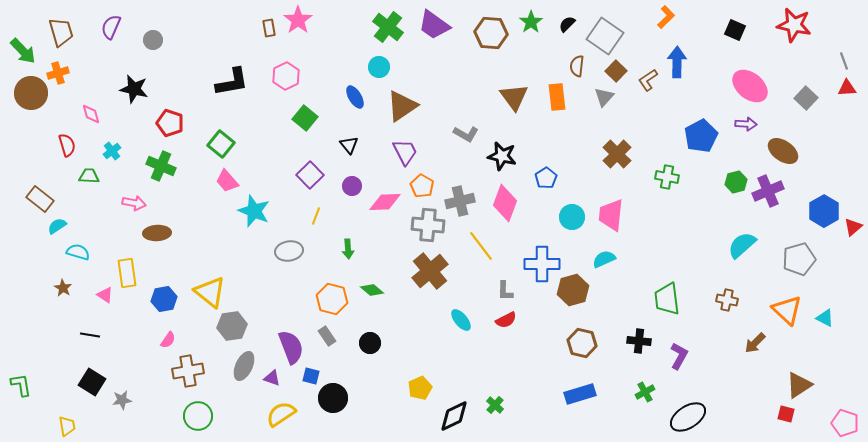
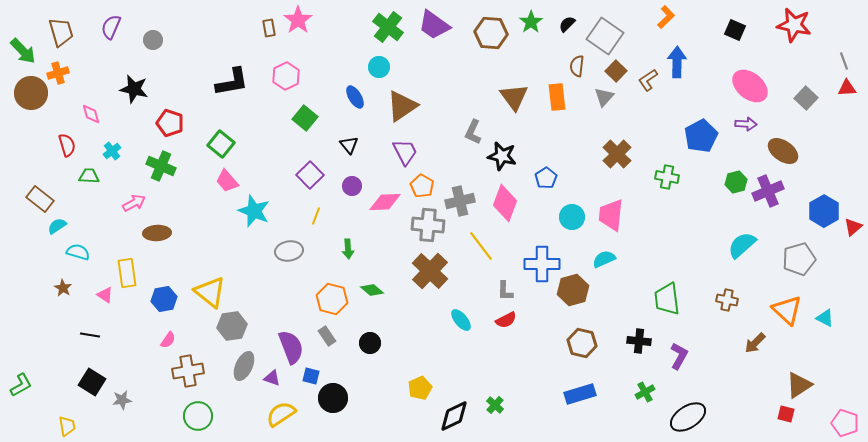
gray L-shape at (466, 134): moved 7 px right, 2 px up; rotated 85 degrees clockwise
pink arrow at (134, 203): rotated 40 degrees counterclockwise
brown cross at (430, 271): rotated 6 degrees counterclockwise
green L-shape at (21, 385): rotated 70 degrees clockwise
